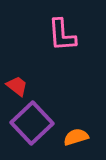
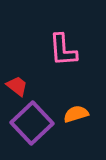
pink L-shape: moved 1 px right, 15 px down
orange semicircle: moved 23 px up
